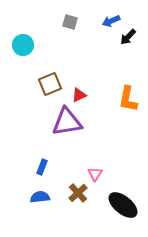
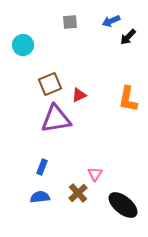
gray square: rotated 21 degrees counterclockwise
purple triangle: moved 11 px left, 3 px up
